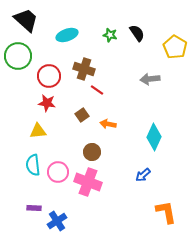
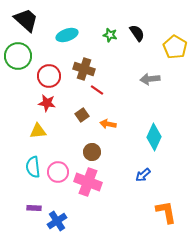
cyan semicircle: moved 2 px down
